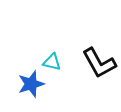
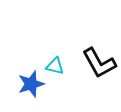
cyan triangle: moved 3 px right, 4 px down
